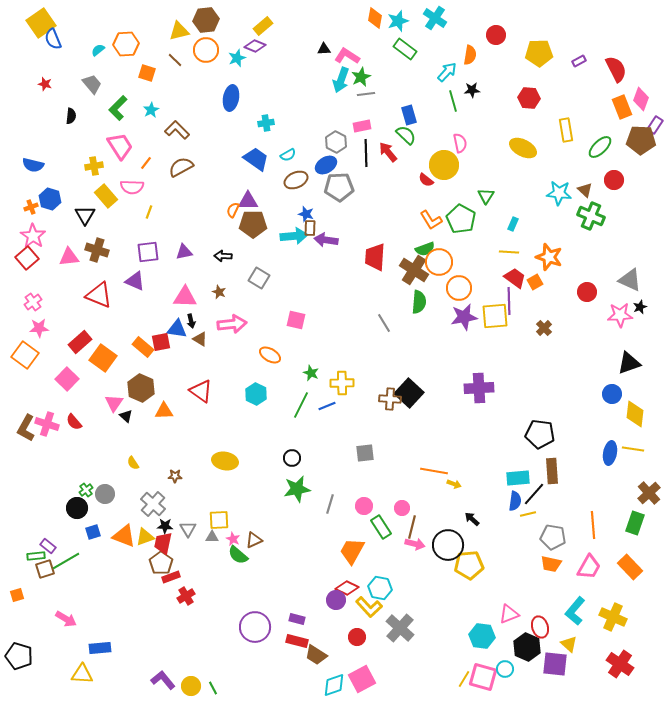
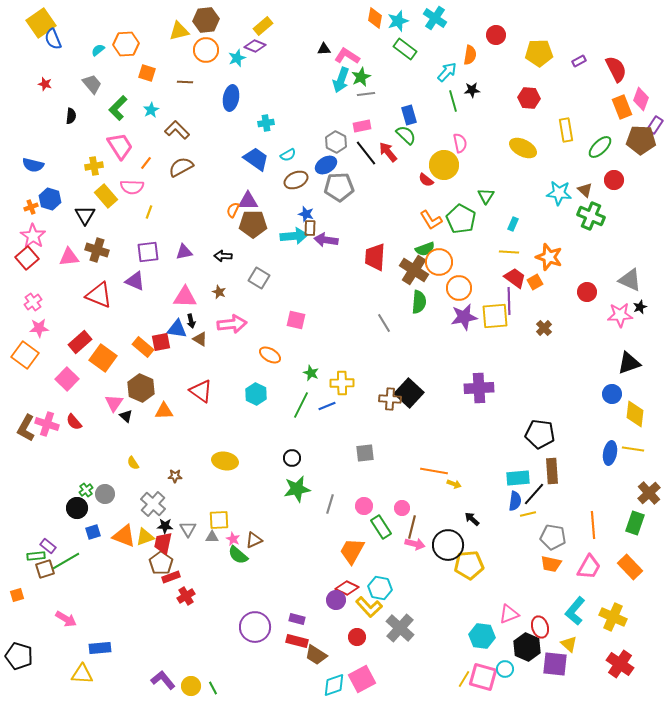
brown line at (175, 60): moved 10 px right, 22 px down; rotated 42 degrees counterclockwise
black line at (366, 153): rotated 36 degrees counterclockwise
